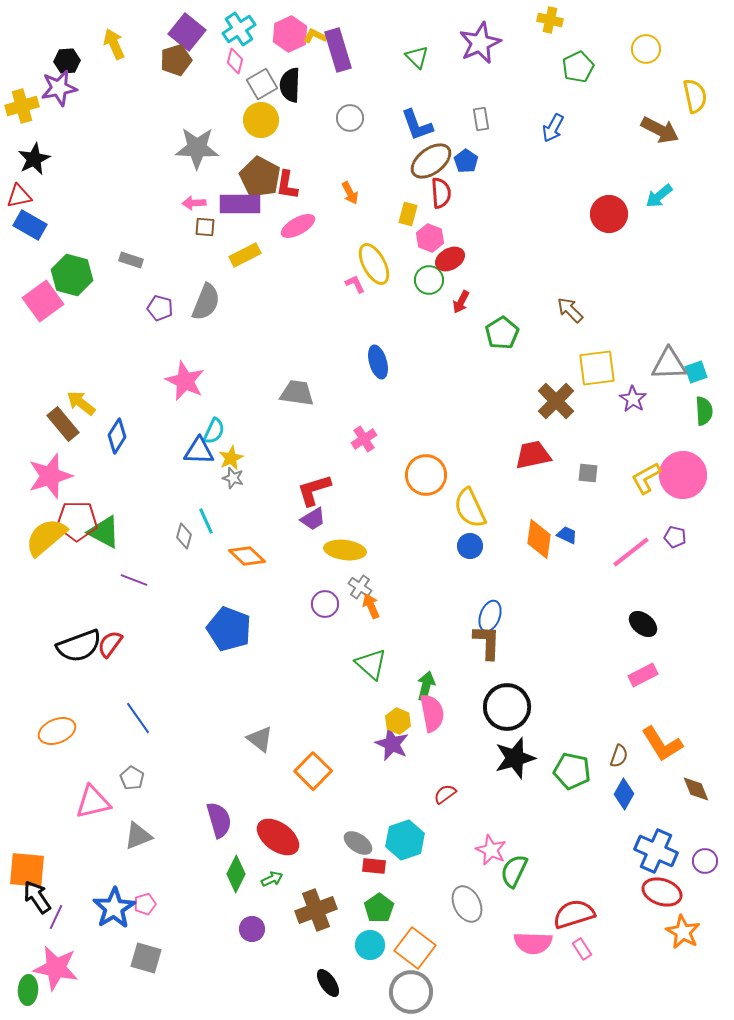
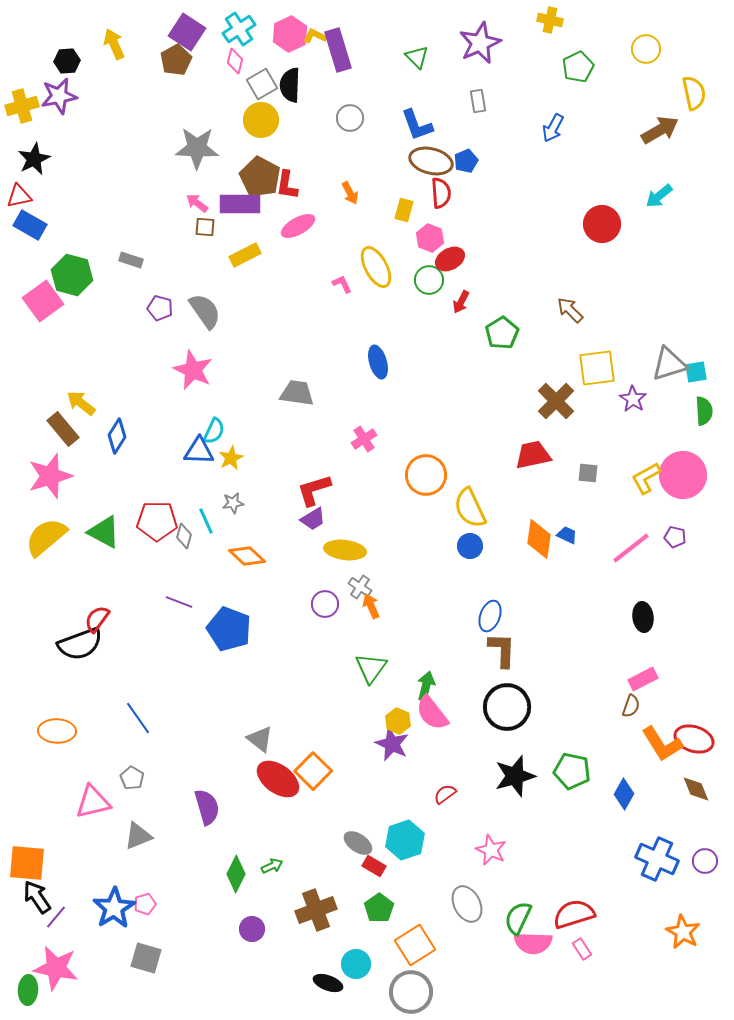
purple square at (187, 32): rotated 6 degrees counterclockwise
brown pentagon at (176, 60): rotated 12 degrees counterclockwise
purple star at (59, 88): moved 8 px down
yellow semicircle at (695, 96): moved 1 px left, 3 px up
gray rectangle at (481, 119): moved 3 px left, 18 px up
brown arrow at (660, 130): rotated 57 degrees counterclockwise
brown ellipse at (431, 161): rotated 51 degrees clockwise
blue pentagon at (466, 161): rotated 15 degrees clockwise
pink arrow at (194, 203): moved 3 px right; rotated 40 degrees clockwise
yellow rectangle at (408, 214): moved 4 px left, 4 px up
red circle at (609, 214): moved 7 px left, 10 px down
yellow ellipse at (374, 264): moved 2 px right, 3 px down
pink L-shape at (355, 284): moved 13 px left
gray semicircle at (206, 302): moved 1 px left, 9 px down; rotated 57 degrees counterclockwise
gray triangle at (669, 364): rotated 15 degrees counterclockwise
cyan square at (696, 372): rotated 10 degrees clockwise
pink star at (185, 381): moved 8 px right, 11 px up
brown rectangle at (63, 424): moved 5 px down
gray star at (233, 478): moved 25 px down; rotated 25 degrees counterclockwise
red pentagon at (77, 521): moved 80 px right
pink line at (631, 552): moved 4 px up
purple line at (134, 580): moved 45 px right, 22 px down
black ellipse at (643, 624): moved 7 px up; rotated 44 degrees clockwise
brown L-shape at (487, 642): moved 15 px right, 8 px down
red semicircle at (110, 644): moved 13 px left, 25 px up
black semicircle at (79, 646): moved 1 px right, 2 px up
green triangle at (371, 664): moved 4 px down; rotated 24 degrees clockwise
pink rectangle at (643, 675): moved 4 px down
pink semicircle at (432, 713): rotated 153 degrees clockwise
orange ellipse at (57, 731): rotated 24 degrees clockwise
brown semicircle at (619, 756): moved 12 px right, 50 px up
black star at (515, 758): moved 18 px down
purple semicircle at (219, 820): moved 12 px left, 13 px up
red ellipse at (278, 837): moved 58 px up
blue cross at (656, 851): moved 1 px right, 8 px down
red rectangle at (374, 866): rotated 25 degrees clockwise
orange square at (27, 870): moved 7 px up
green semicircle at (514, 871): moved 4 px right, 47 px down
green arrow at (272, 879): moved 13 px up
red ellipse at (662, 892): moved 32 px right, 153 px up
purple line at (56, 917): rotated 15 degrees clockwise
cyan circle at (370, 945): moved 14 px left, 19 px down
orange square at (415, 948): moved 3 px up; rotated 21 degrees clockwise
black ellipse at (328, 983): rotated 36 degrees counterclockwise
